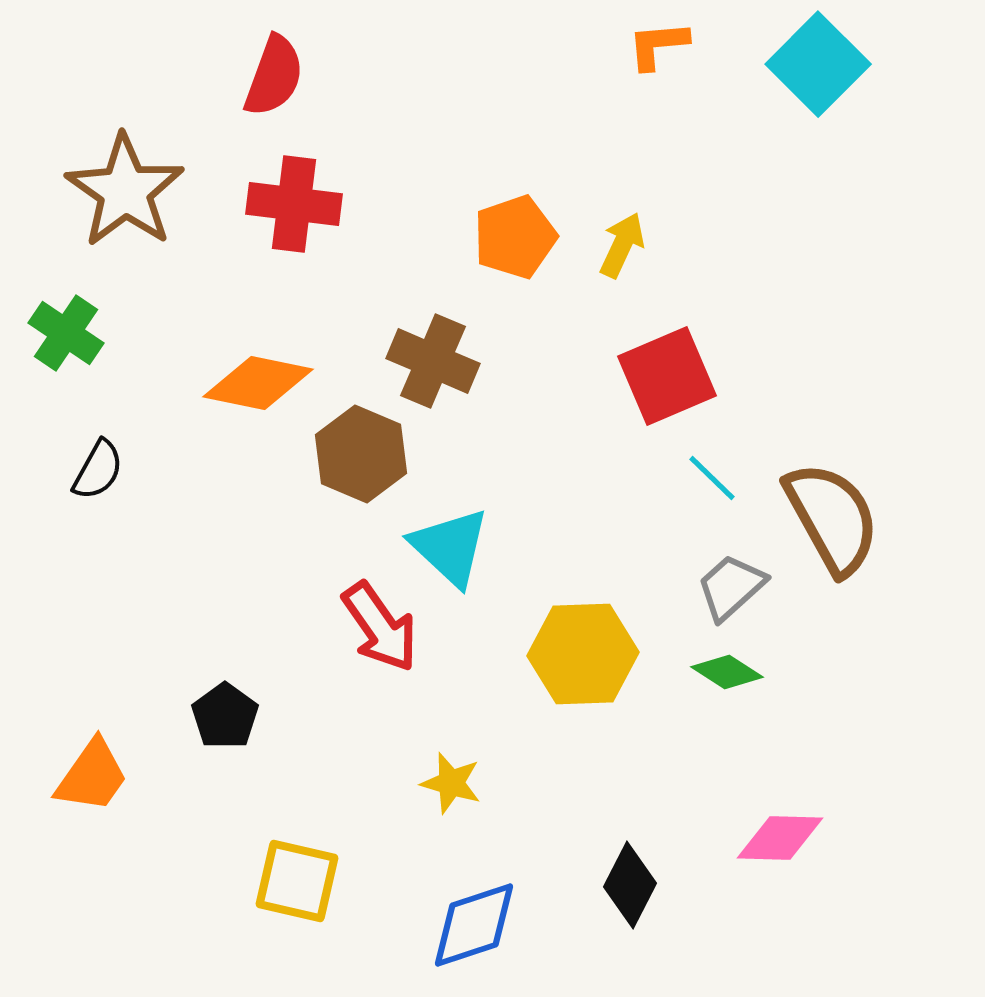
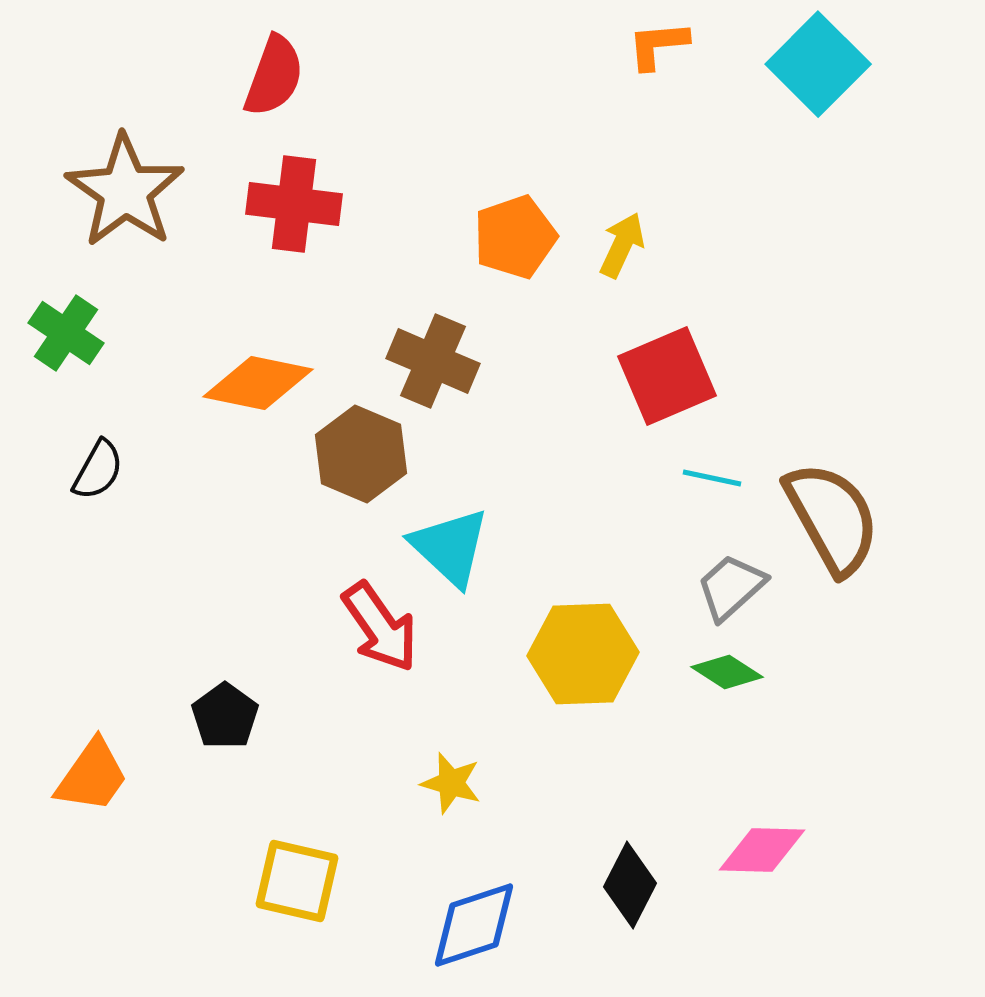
cyan line: rotated 32 degrees counterclockwise
pink diamond: moved 18 px left, 12 px down
